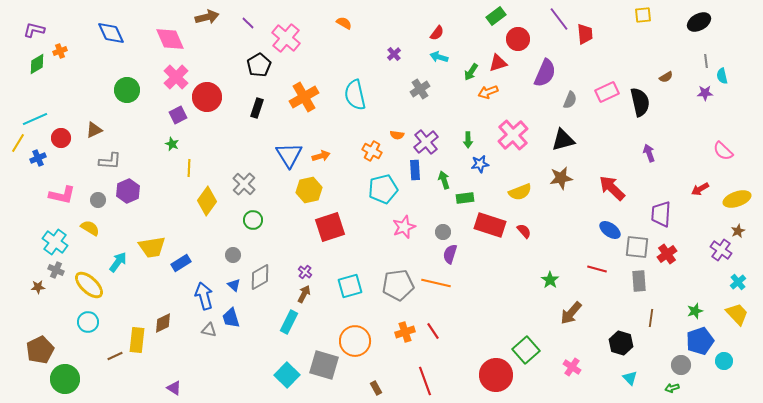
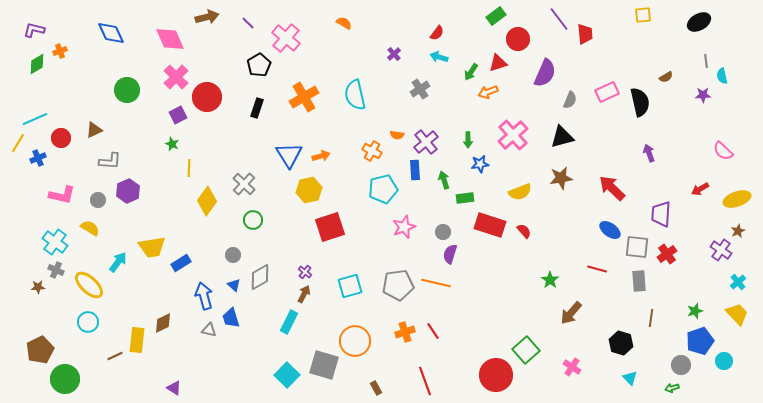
purple star at (705, 93): moved 2 px left, 2 px down
black triangle at (563, 140): moved 1 px left, 3 px up
